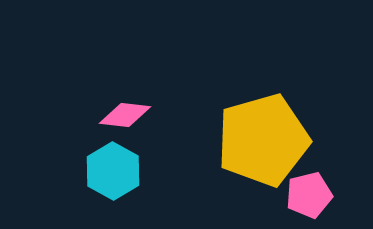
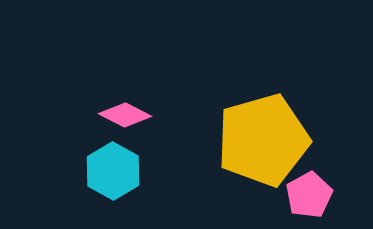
pink diamond: rotated 21 degrees clockwise
pink pentagon: rotated 15 degrees counterclockwise
